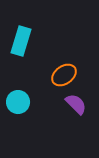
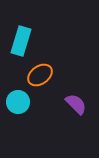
orange ellipse: moved 24 px left
